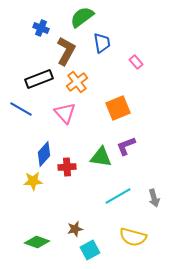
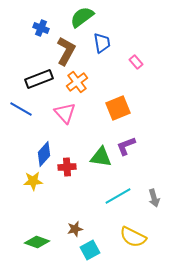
yellow semicircle: rotated 12 degrees clockwise
